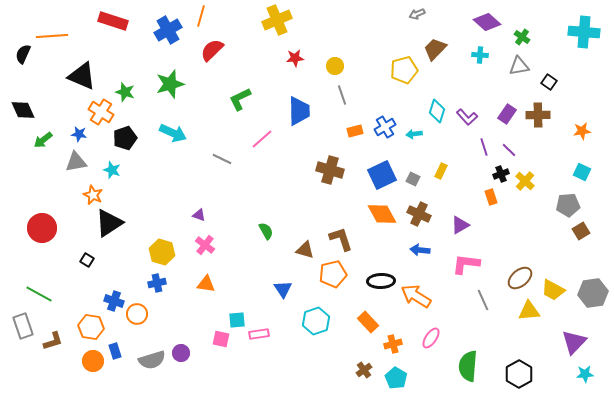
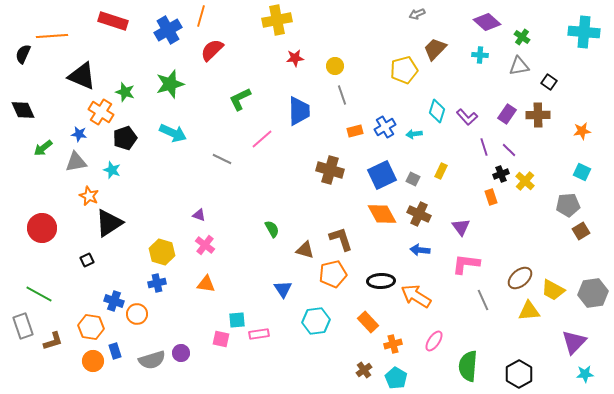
yellow cross at (277, 20): rotated 12 degrees clockwise
green arrow at (43, 140): moved 8 px down
orange star at (93, 195): moved 4 px left, 1 px down
purple triangle at (460, 225): moved 1 px right, 2 px down; rotated 36 degrees counterclockwise
green semicircle at (266, 231): moved 6 px right, 2 px up
black square at (87, 260): rotated 32 degrees clockwise
cyan hexagon at (316, 321): rotated 12 degrees clockwise
pink ellipse at (431, 338): moved 3 px right, 3 px down
